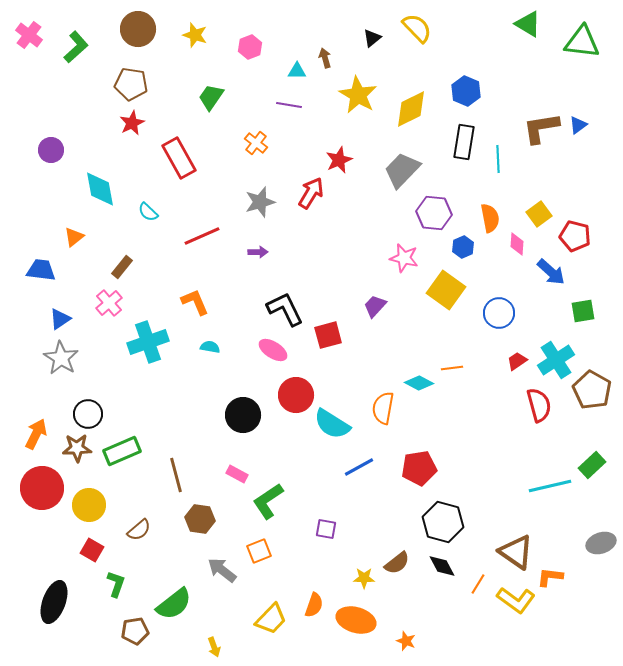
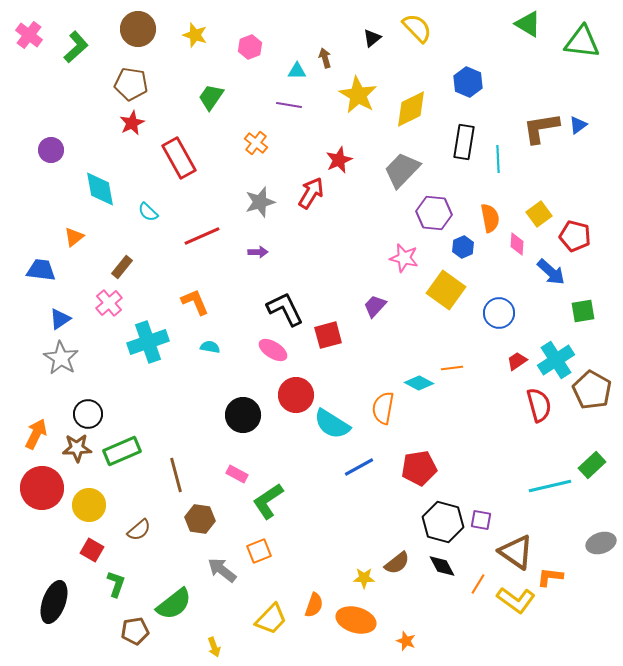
blue hexagon at (466, 91): moved 2 px right, 9 px up
purple square at (326, 529): moved 155 px right, 9 px up
